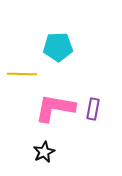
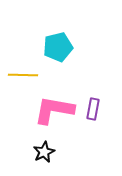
cyan pentagon: rotated 12 degrees counterclockwise
yellow line: moved 1 px right, 1 px down
pink L-shape: moved 1 px left, 2 px down
